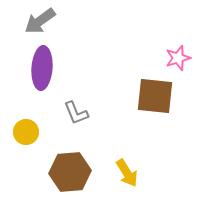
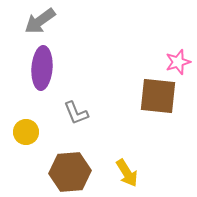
pink star: moved 4 px down
brown square: moved 3 px right
